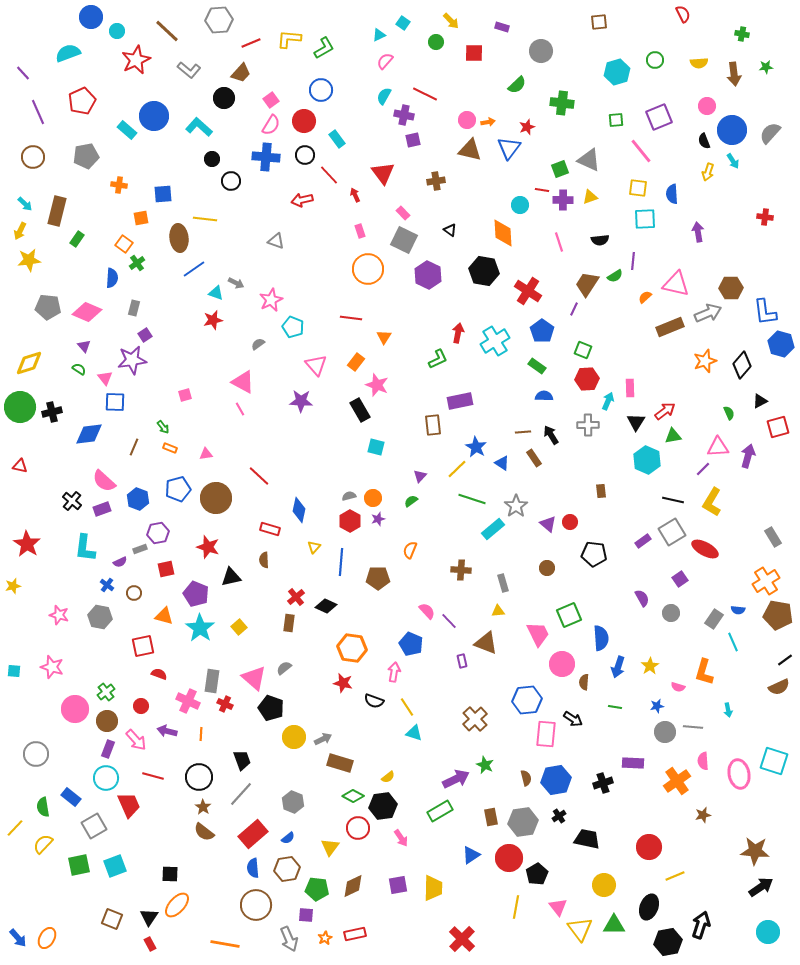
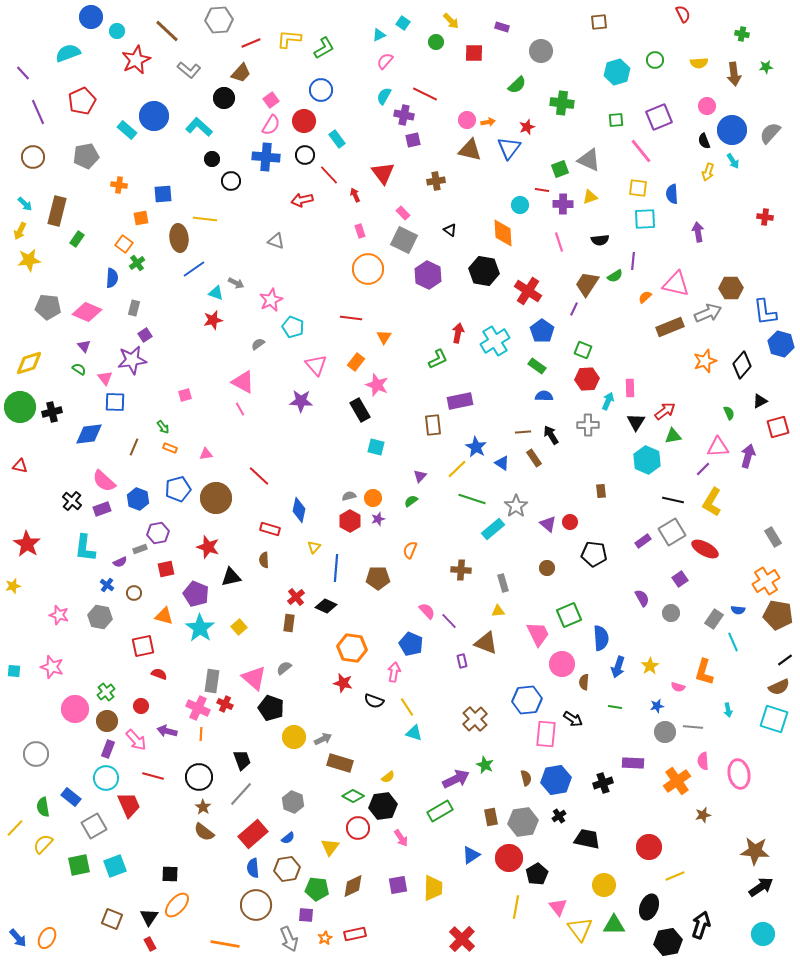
purple cross at (563, 200): moved 4 px down
blue line at (341, 562): moved 5 px left, 6 px down
pink cross at (188, 701): moved 10 px right, 7 px down
cyan square at (774, 761): moved 42 px up
cyan circle at (768, 932): moved 5 px left, 2 px down
